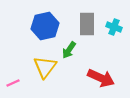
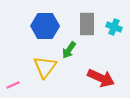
blue hexagon: rotated 12 degrees clockwise
pink line: moved 2 px down
